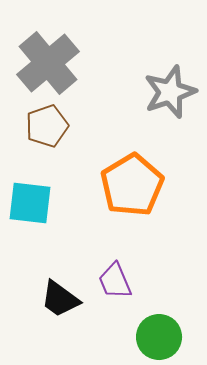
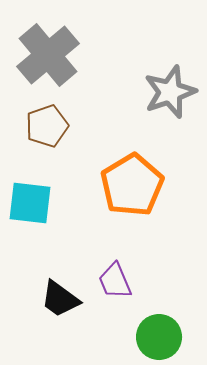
gray cross: moved 8 px up
